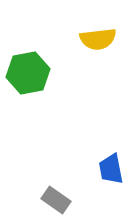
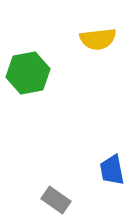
blue trapezoid: moved 1 px right, 1 px down
